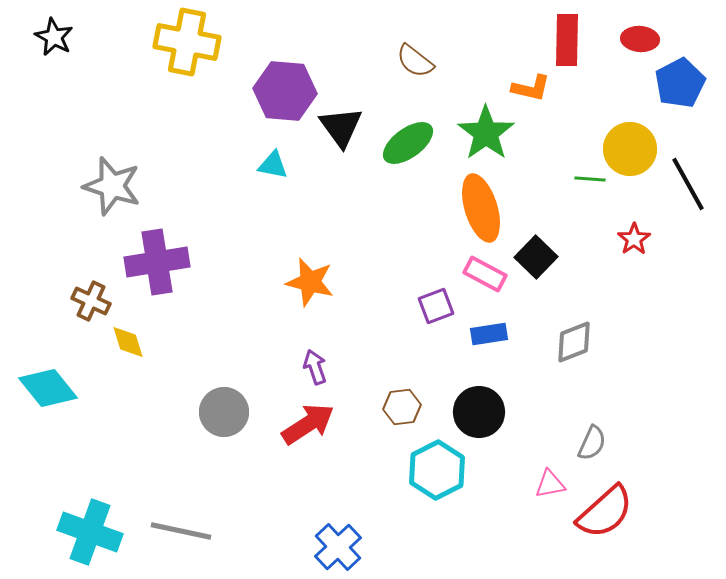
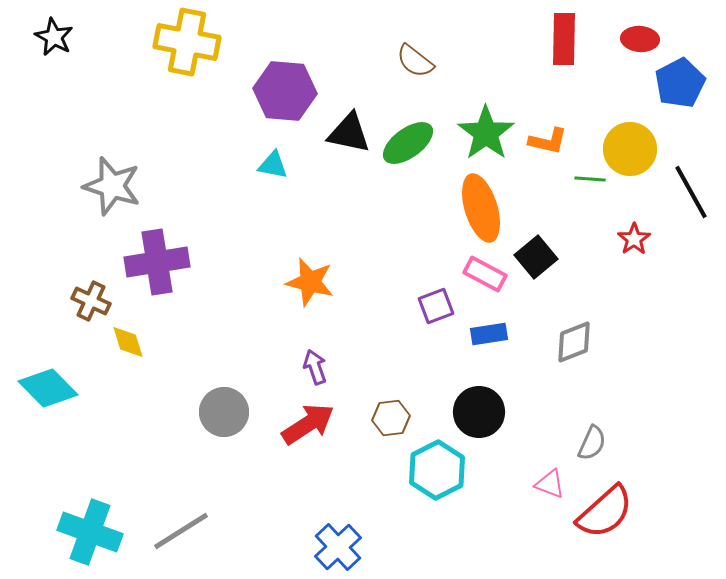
red rectangle: moved 3 px left, 1 px up
orange L-shape: moved 17 px right, 53 px down
black triangle: moved 8 px right, 6 px down; rotated 42 degrees counterclockwise
black line: moved 3 px right, 8 px down
black square: rotated 6 degrees clockwise
cyan diamond: rotated 6 degrees counterclockwise
brown hexagon: moved 11 px left, 11 px down
pink triangle: rotated 32 degrees clockwise
gray line: rotated 44 degrees counterclockwise
